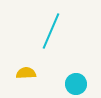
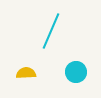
cyan circle: moved 12 px up
